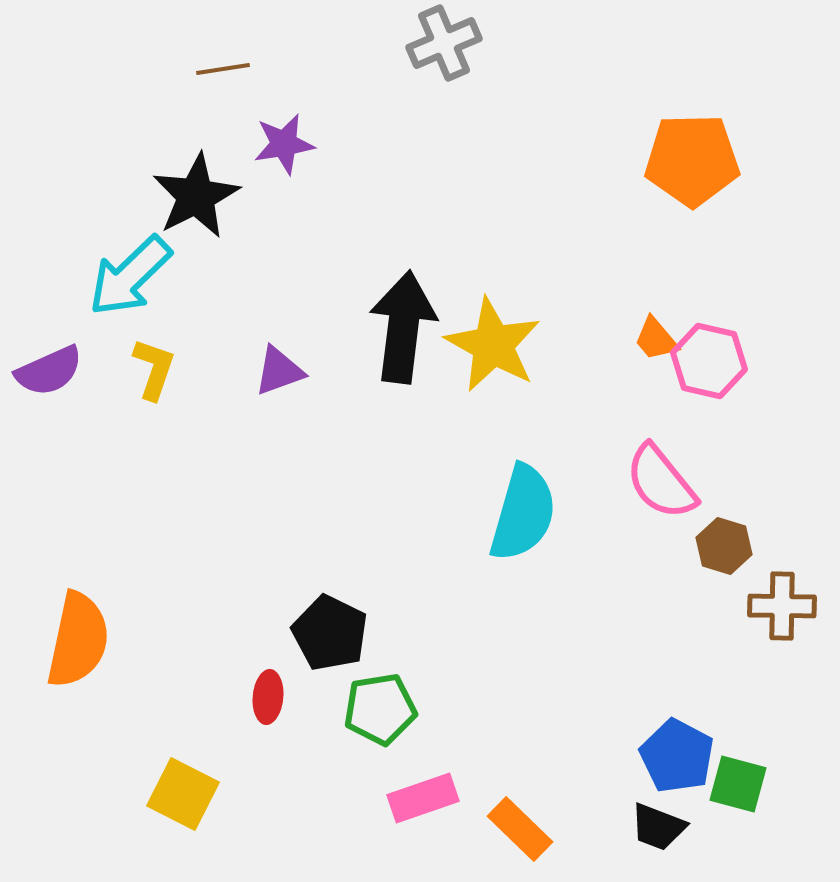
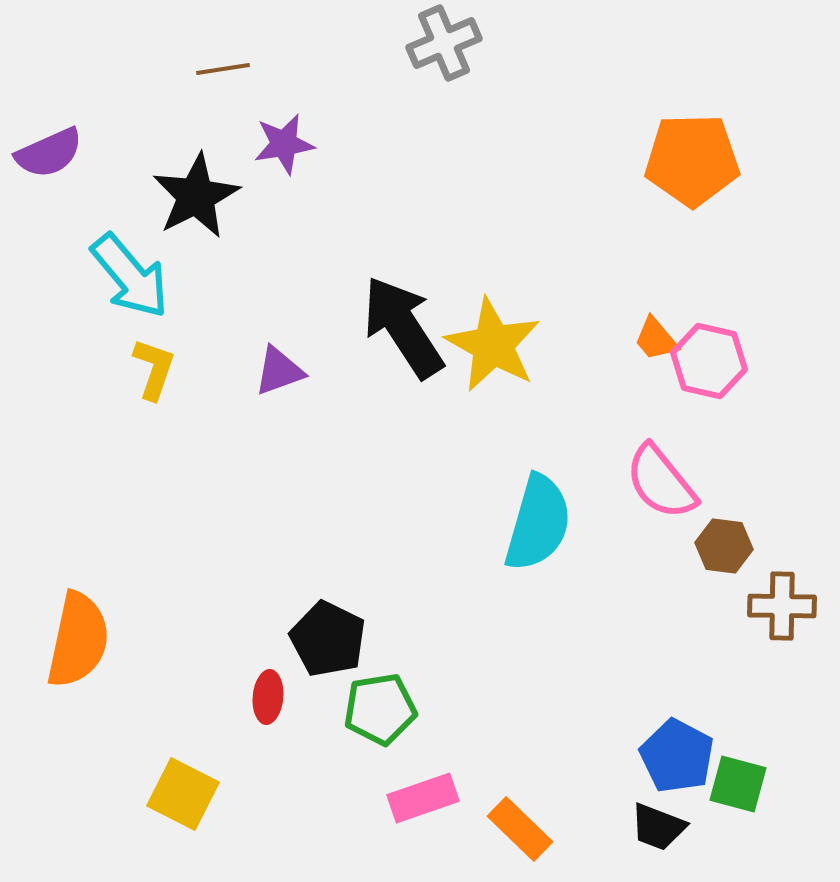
cyan arrow: rotated 86 degrees counterclockwise
black arrow: rotated 40 degrees counterclockwise
purple semicircle: moved 218 px up
cyan semicircle: moved 15 px right, 10 px down
brown hexagon: rotated 10 degrees counterclockwise
black pentagon: moved 2 px left, 6 px down
